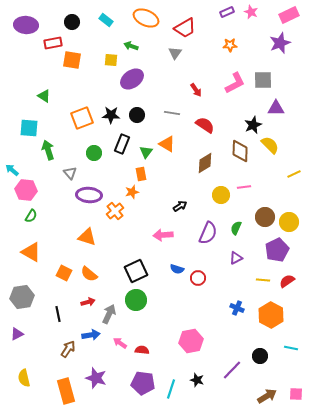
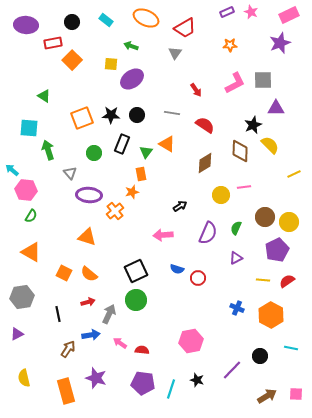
orange square at (72, 60): rotated 36 degrees clockwise
yellow square at (111, 60): moved 4 px down
